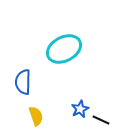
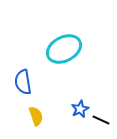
blue semicircle: rotated 10 degrees counterclockwise
